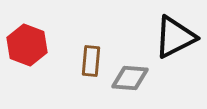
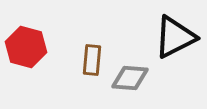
red hexagon: moved 1 px left, 2 px down; rotated 6 degrees counterclockwise
brown rectangle: moved 1 px right, 1 px up
